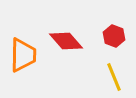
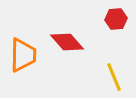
red hexagon: moved 2 px right, 17 px up; rotated 25 degrees counterclockwise
red diamond: moved 1 px right, 1 px down
